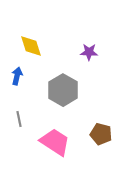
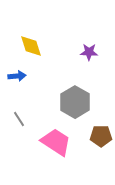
blue arrow: rotated 72 degrees clockwise
gray hexagon: moved 12 px right, 12 px down
gray line: rotated 21 degrees counterclockwise
brown pentagon: moved 2 px down; rotated 15 degrees counterclockwise
pink trapezoid: moved 1 px right
